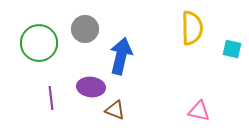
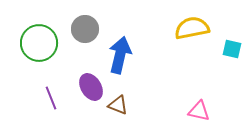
yellow semicircle: rotated 100 degrees counterclockwise
blue arrow: moved 1 px left, 1 px up
purple ellipse: rotated 52 degrees clockwise
purple line: rotated 15 degrees counterclockwise
brown triangle: moved 3 px right, 5 px up
